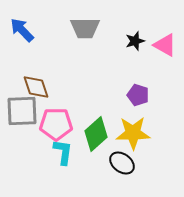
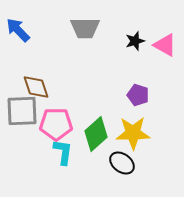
blue arrow: moved 4 px left
